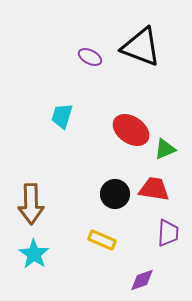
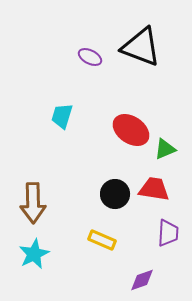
brown arrow: moved 2 px right, 1 px up
cyan star: rotated 12 degrees clockwise
